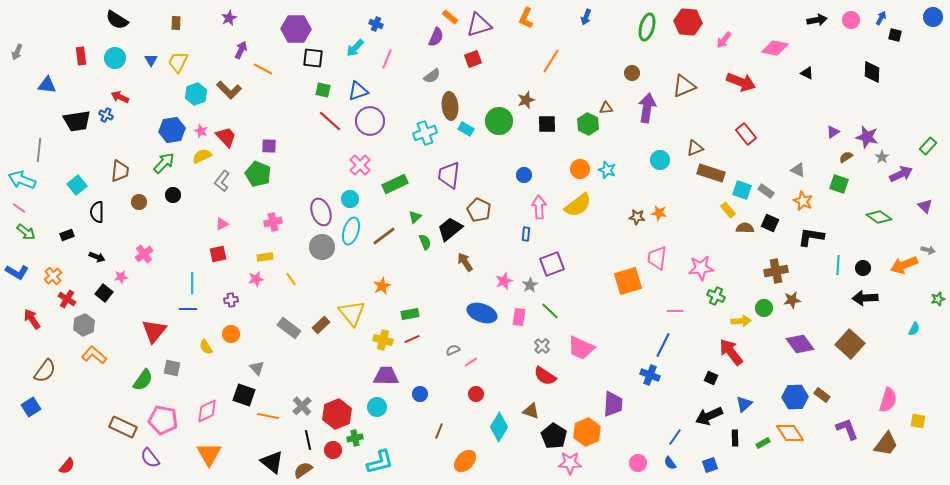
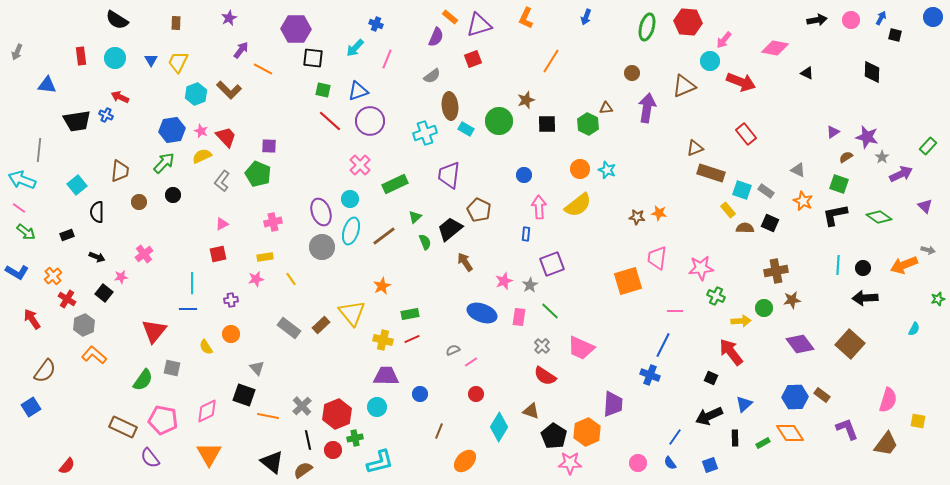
purple arrow at (241, 50): rotated 12 degrees clockwise
cyan circle at (660, 160): moved 50 px right, 99 px up
black L-shape at (811, 237): moved 24 px right, 22 px up; rotated 20 degrees counterclockwise
